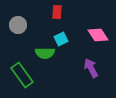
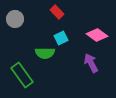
red rectangle: rotated 48 degrees counterclockwise
gray circle: moved 3 px left, 6 px up
pink diamond: moved 1 px left; rotated 20 degrees counterclockwise
cyan square: moved 1 px up
purple arrow: moved 5 px up
